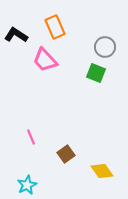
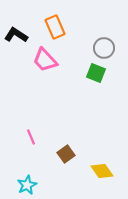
gray circle: moved 1 px left, 1 px down
